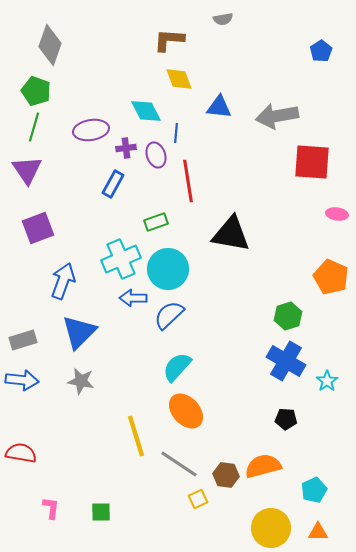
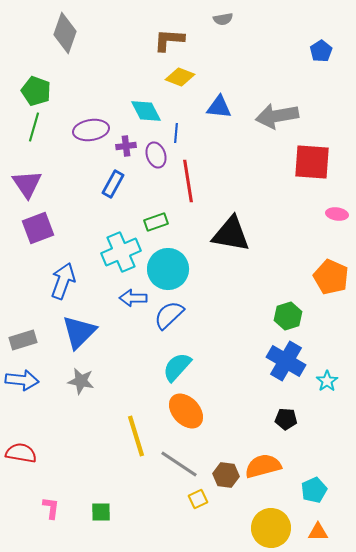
gray diamond at (50, 45): moved 15 px right, 12 px up
yellow diamond at (179, 79): moved 1 px right, 2 px up; rotated 48 degrees counterclockwise
purple cross at (126, 148): moved 2 px up
purple triangle at (27, 170): moved 14 px down
cyan cross at (121, 259): moved 7 px up
